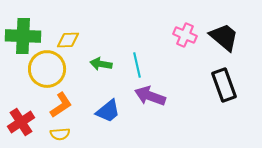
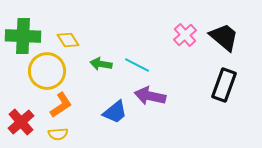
pink cross: rotated 25 degrees clockwise
yellow diamond: rotated 60 degrees clockwise
cyan line: rotated 50 degrees counterclockwise
yellow circle: moved 2 px down
black rectangle: rotated 40 degrees clockwise
purple arrow: rotated 8 degrees counterclockwise
blue trapezoid: moved 7 px right, 1 px down
red cross: rotated 8 degrees counterclockwise
yellow semicircle: moved 2 px left
